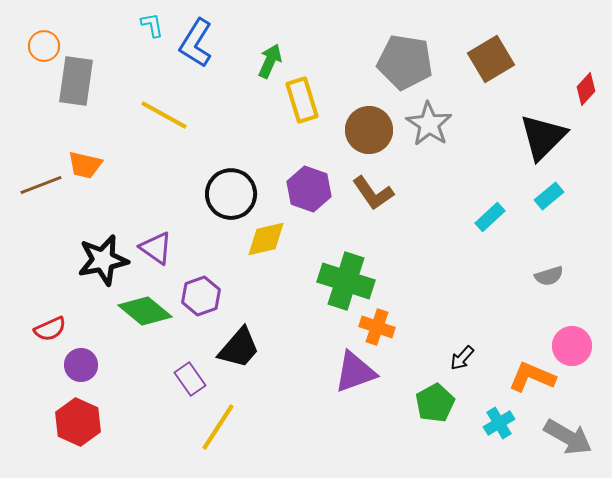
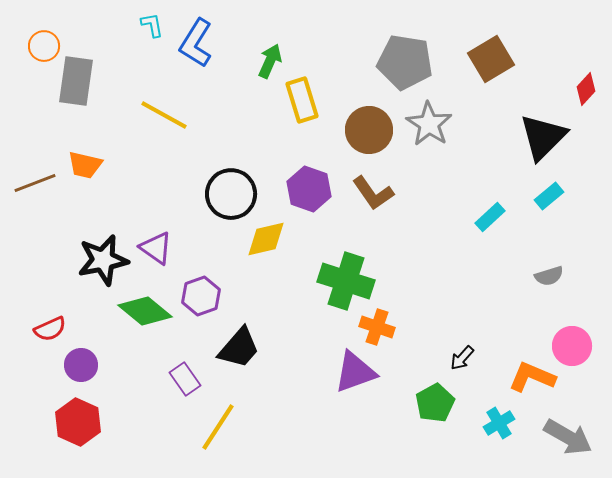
brown line at (41, 185): moved 6 px left, 2 px up
purple rectangle at (190, 379): moved 5 px left
